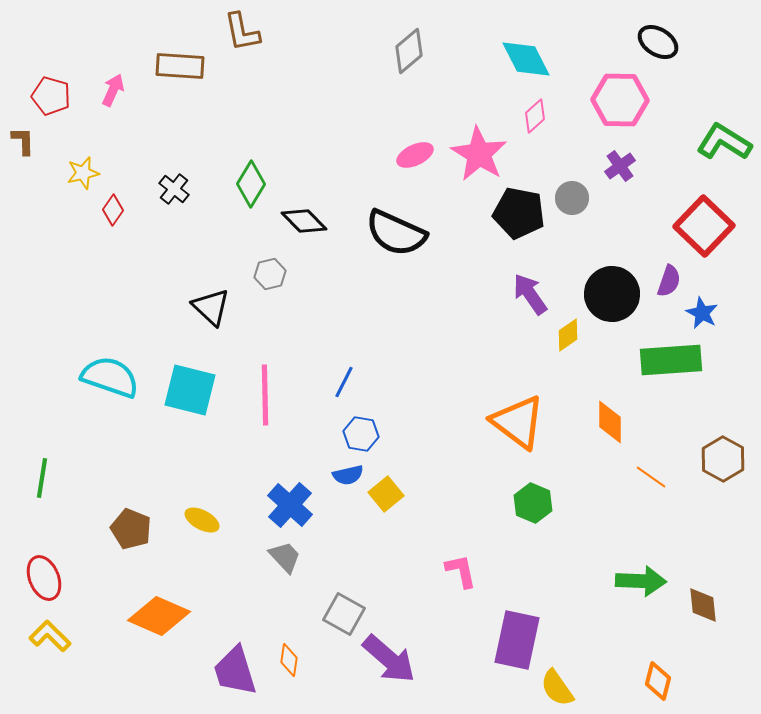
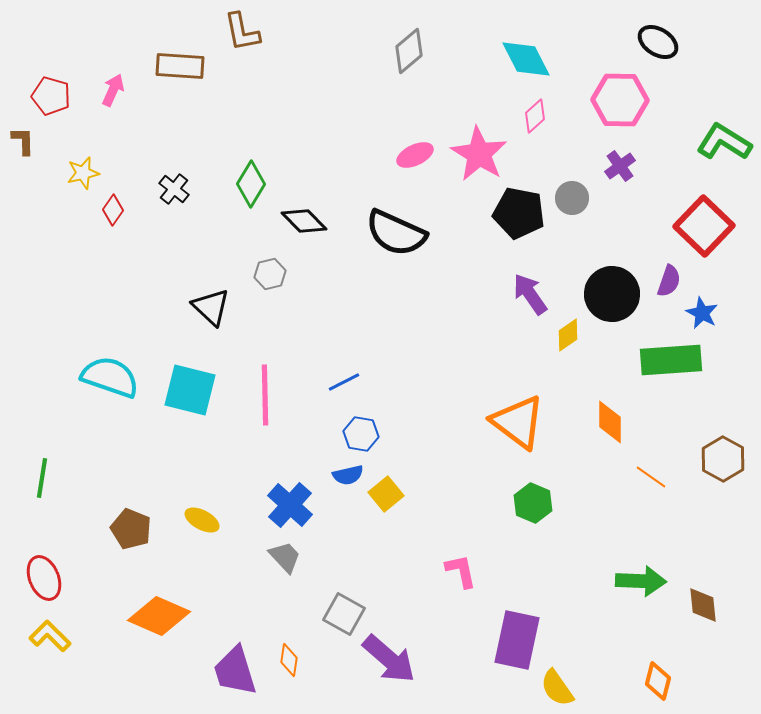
blue line at (344, 382): rotated 36 degrees clockwise
